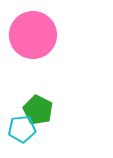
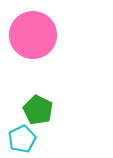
cyan pentagon: moved 10 px down; rotated 20 degrees counterclockwise
